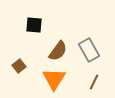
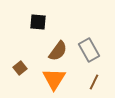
black square: moved 4 px right, 3 px up
brown square: moved 1 px right, 2 px down
